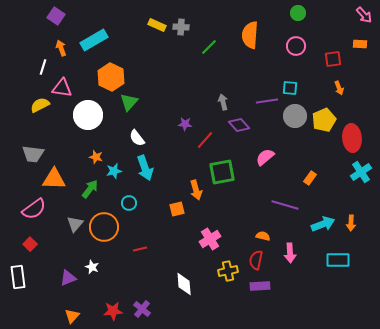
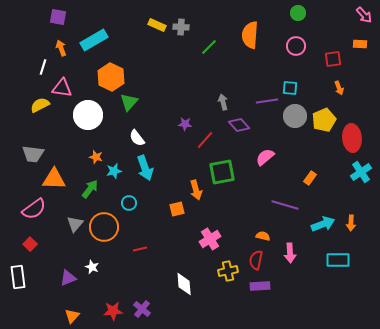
purple square at (56, 16): moved 2 px right, 1 px down; rotated 24 degrees counterclockwise
